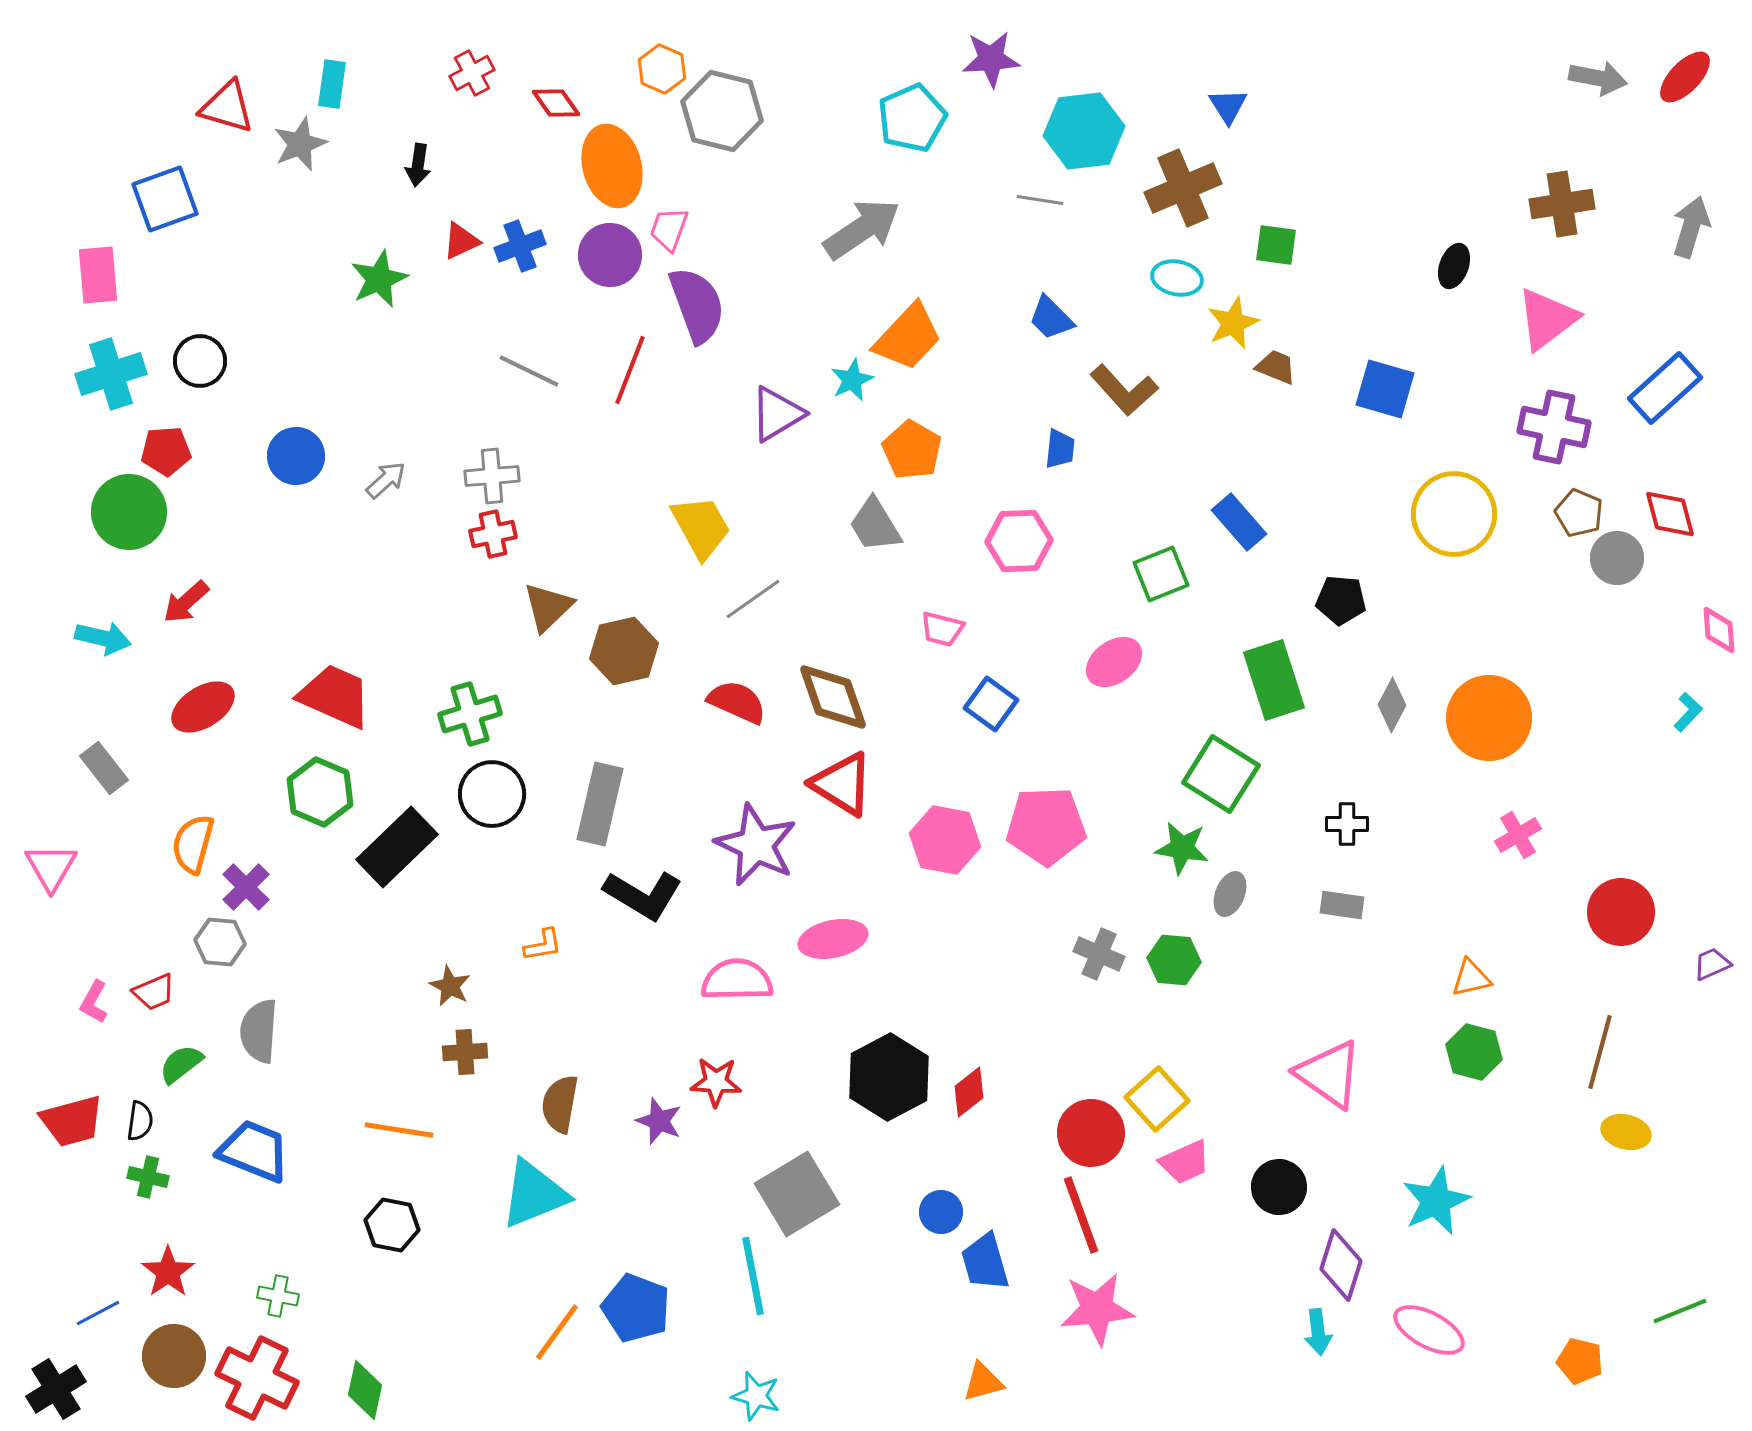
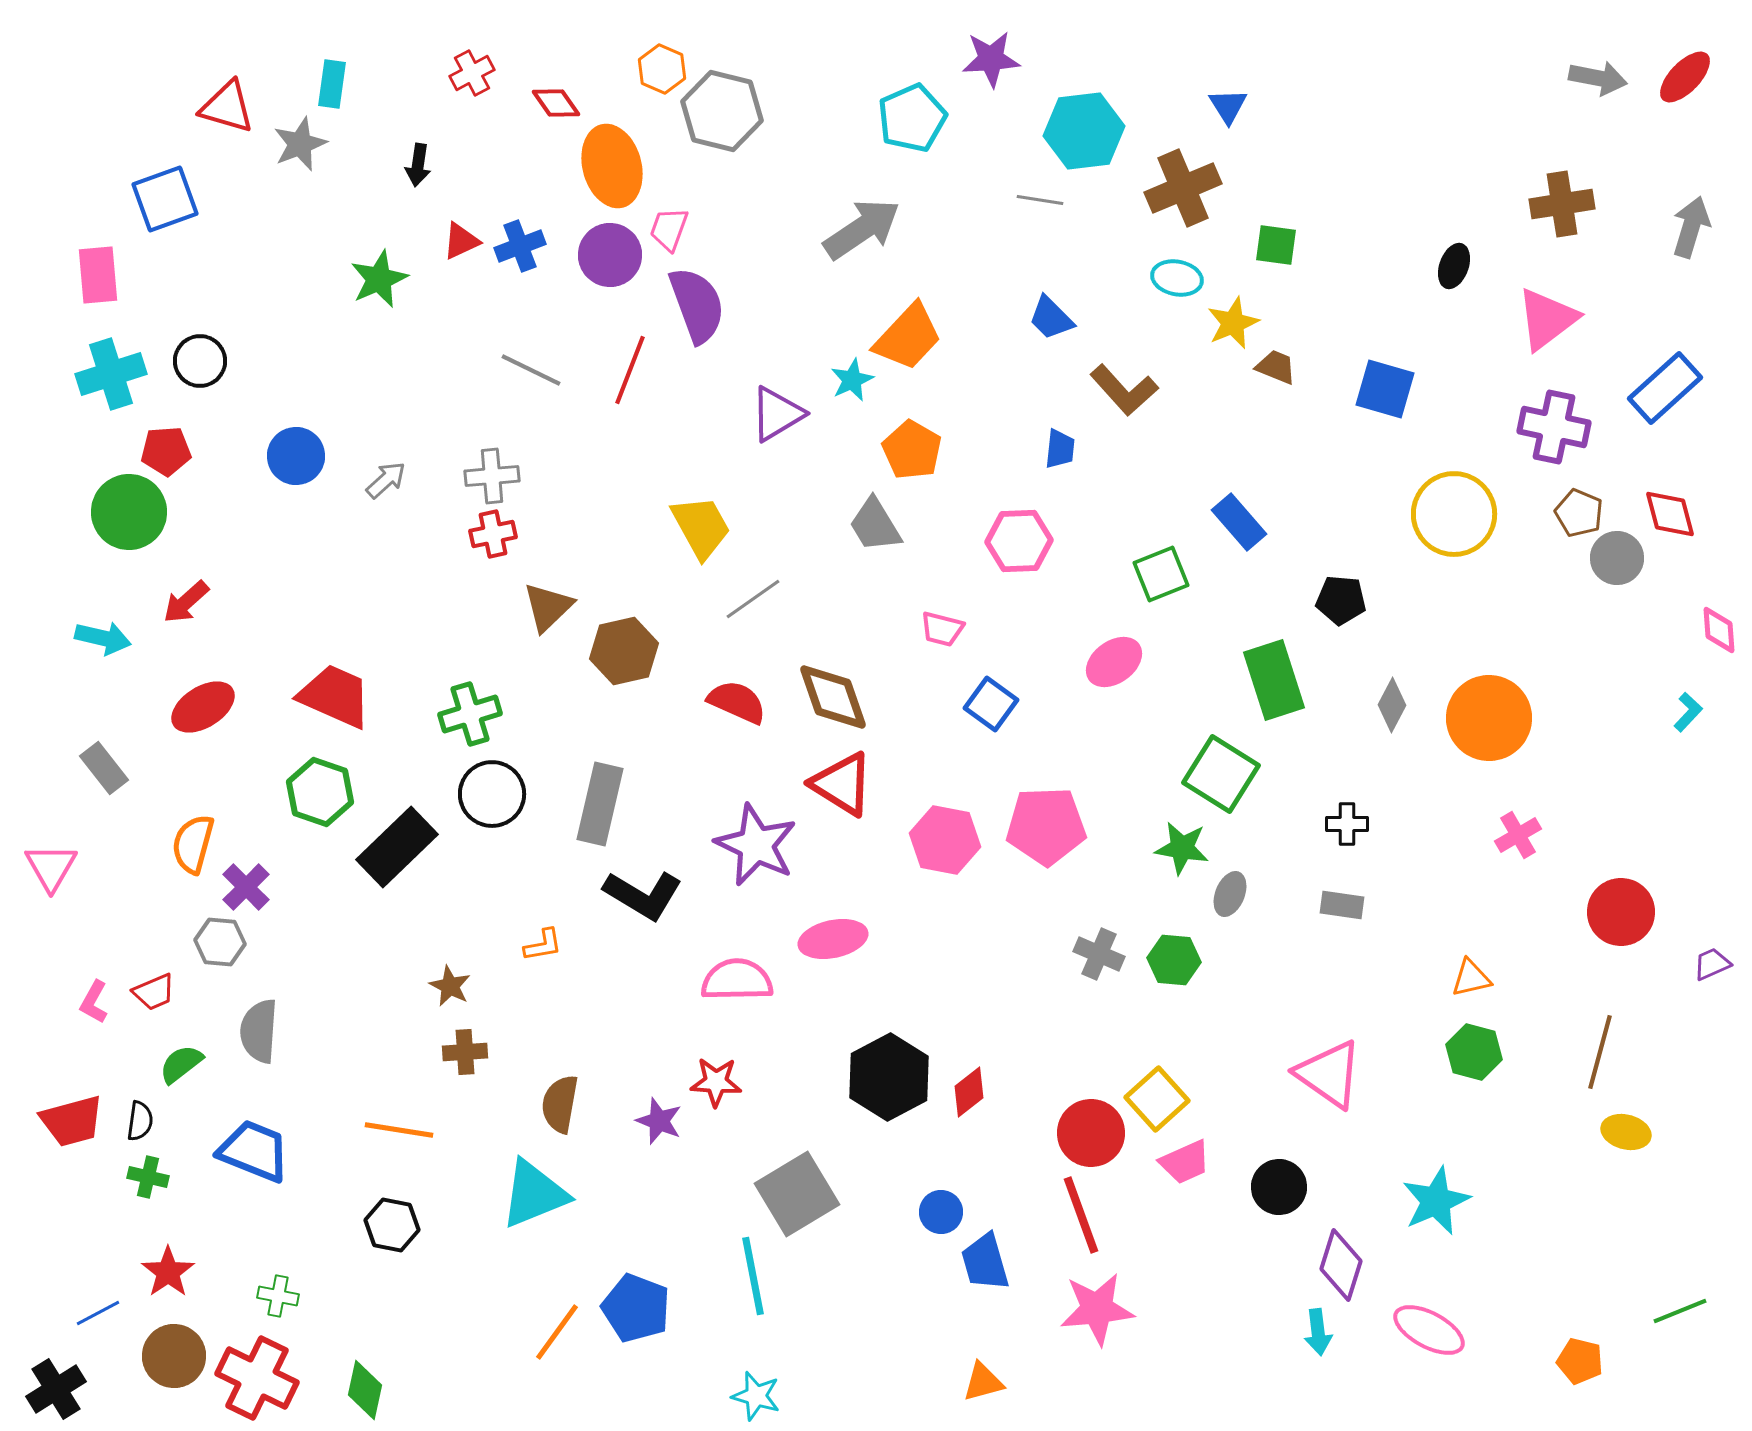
gray line at (529, 371): moved 2 px right, 1 px up
green hexagon at (320, 792): rotated 4 degrees counterclockwise
